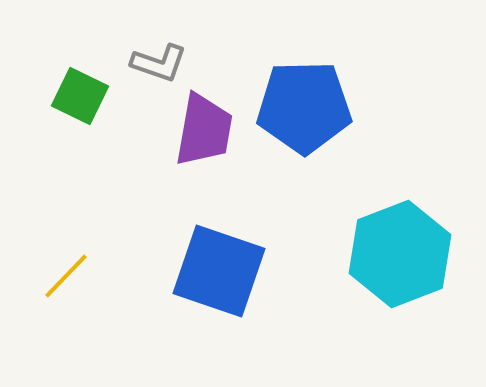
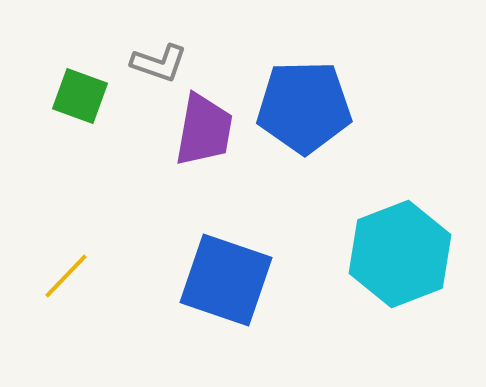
green square: rotated 6 degrees counterclockwise
blue square: moved 7 px right, 9 px down
